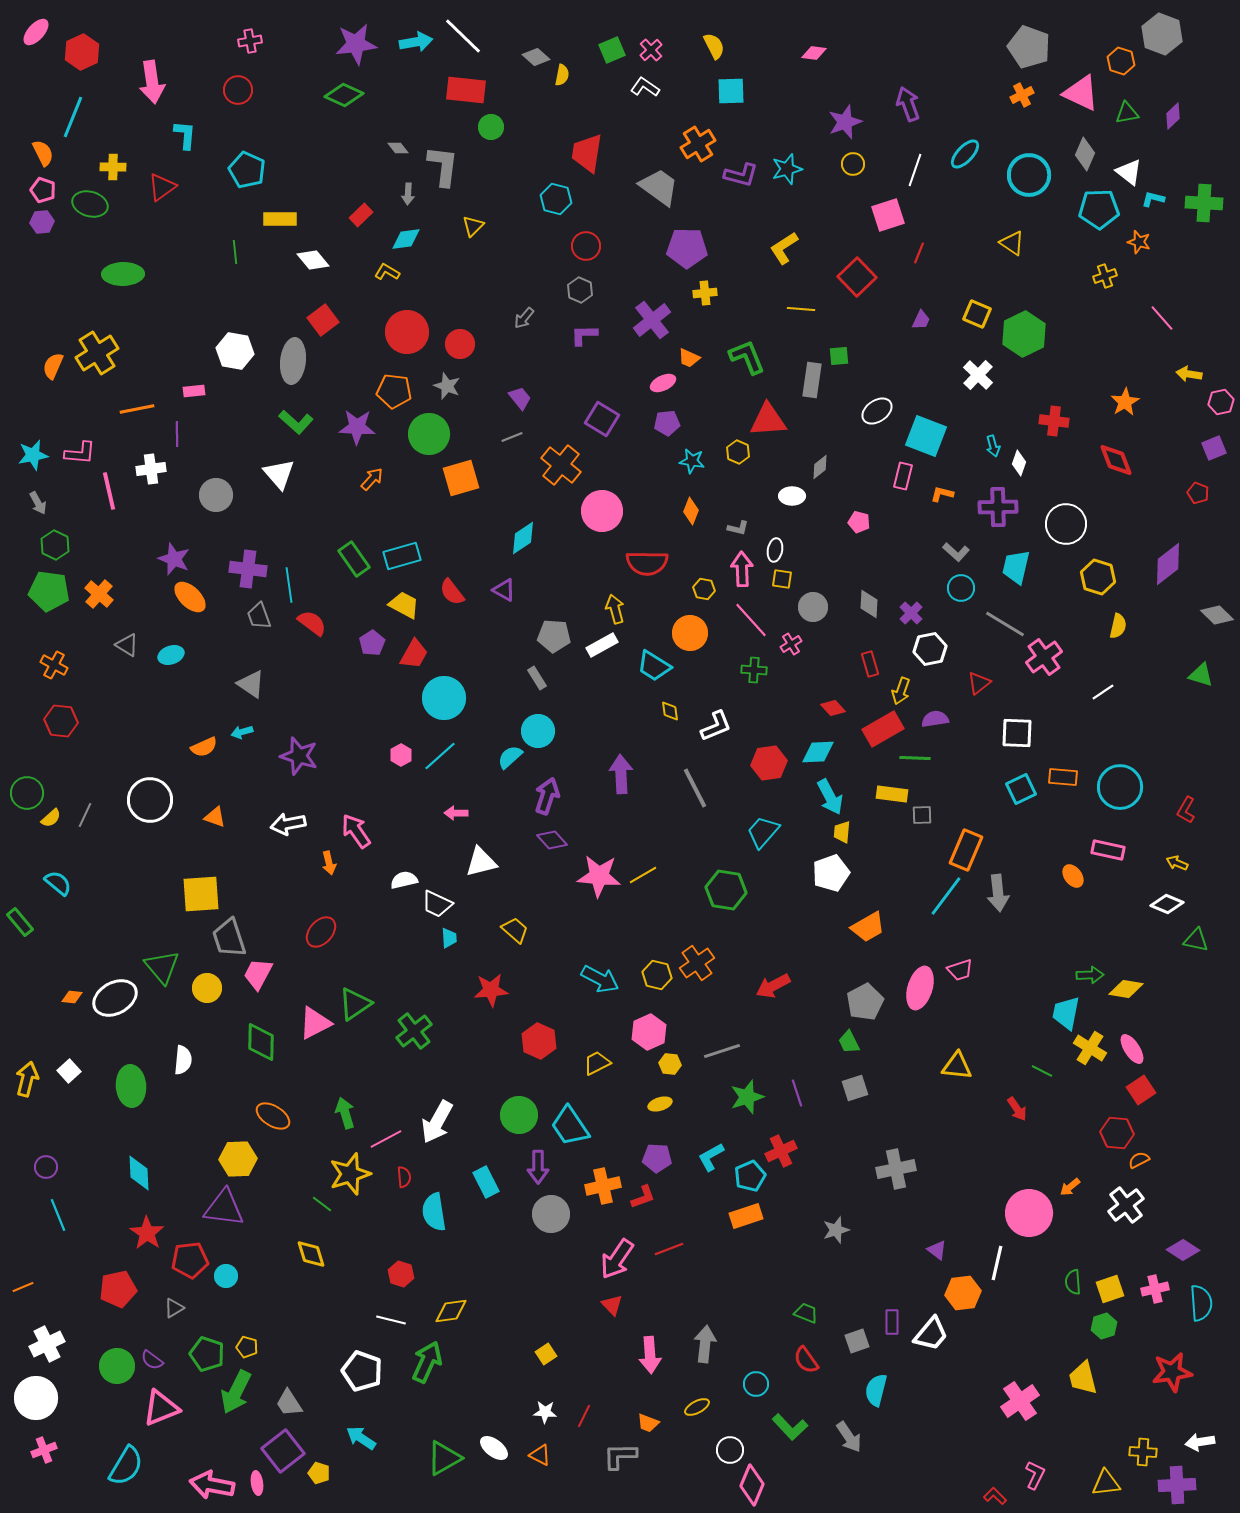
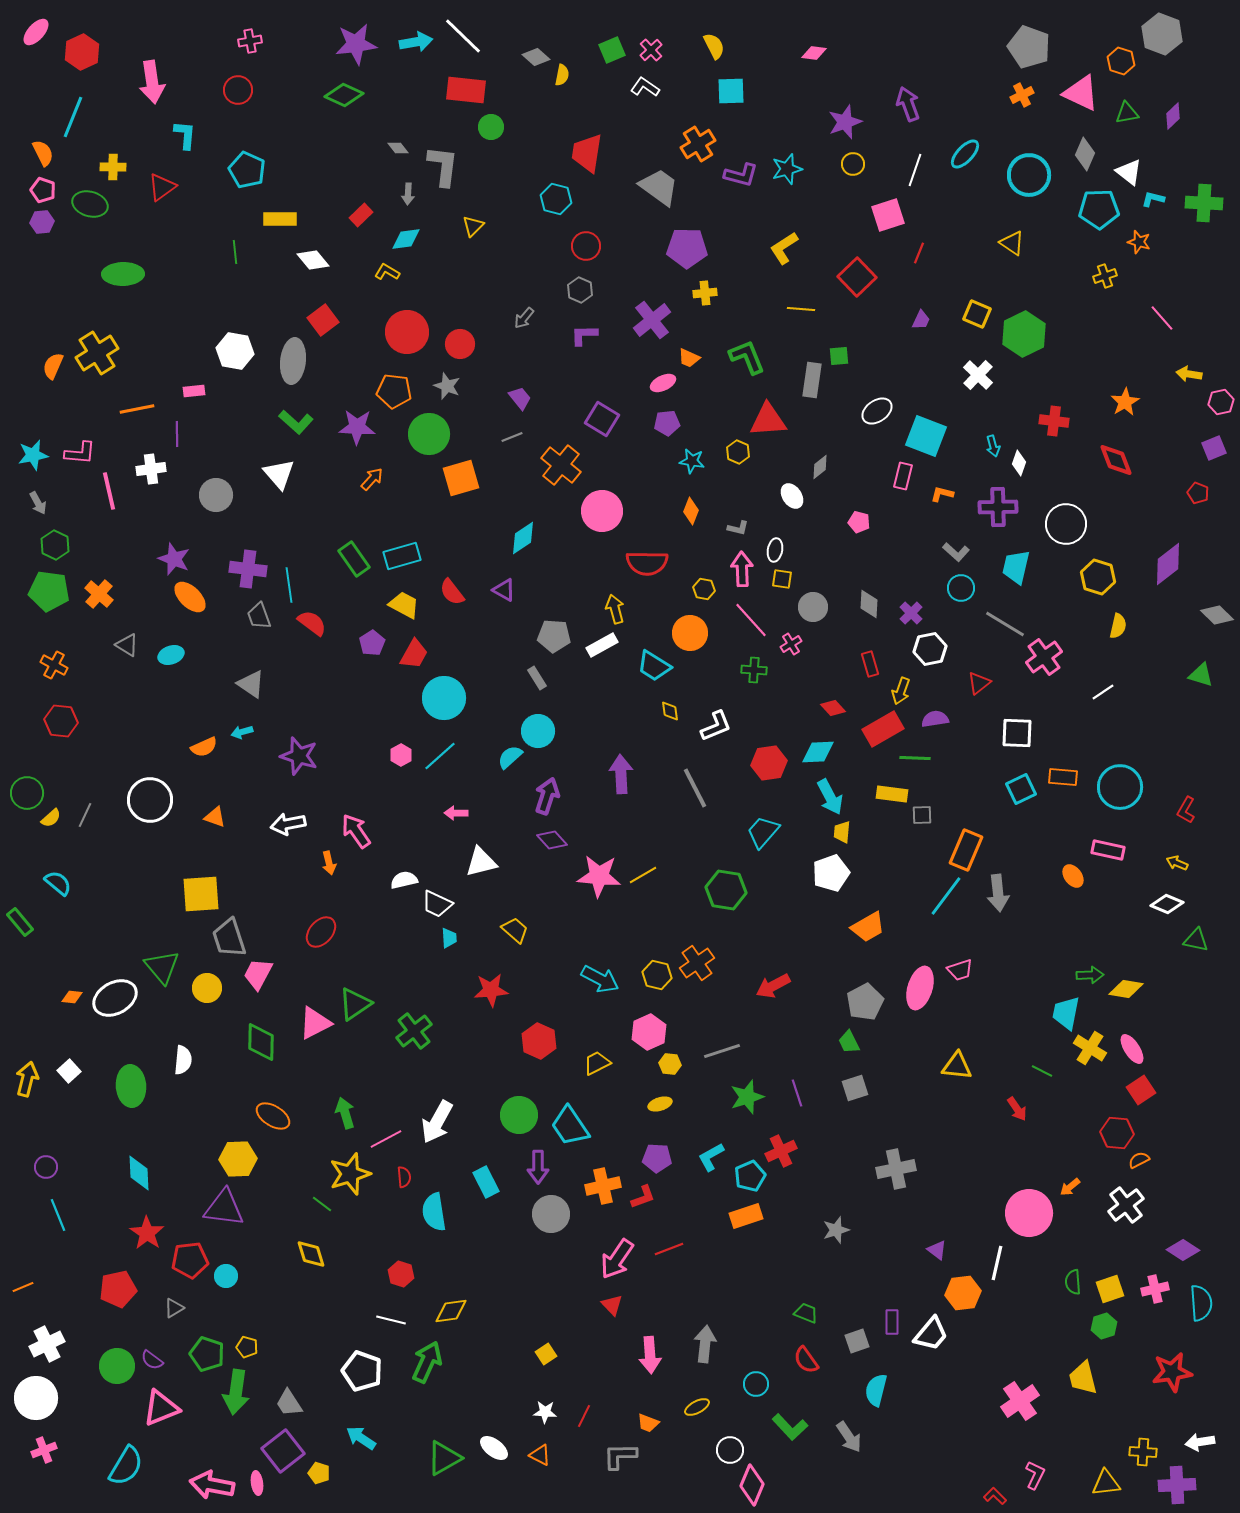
white ellipse at (792, 496): rotated 55 degrees clockwise
green arrow at (236, 1392): rotated 18 degrees counterclockwise
